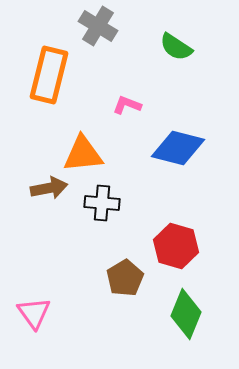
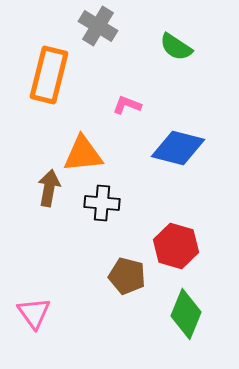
brown arrow: rotated 69 degrees counterclockwise
brown pentagon: moved 2 px right, 2 px up; rotated 27 degrees counterclockwise
